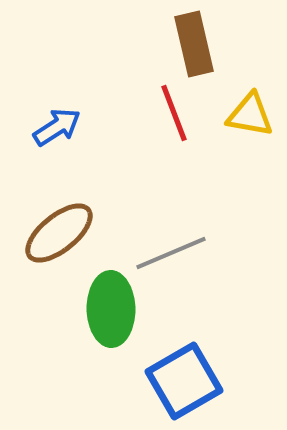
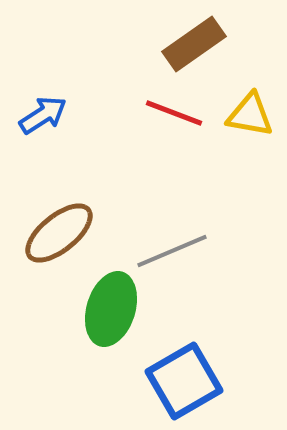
brown rectangle: rotated 68 degrees clockwise
red line: rotated 48 degrees counterclockwise
blue arrow: moved 14 px left, 12 px up
gray line: moved 1 px right, 2 px up
green ellipse: rotated 18 degrees clockwise
